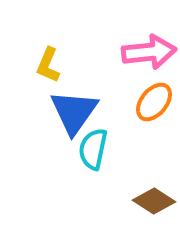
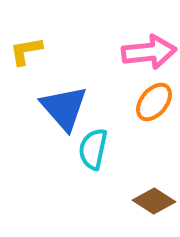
yellow L-shape: moved 22 px left, 14 px up; rotated 57 degrees clockwise
blue triangle: moved 10 px left, 4 px up; rotated 16 degrees counterclockwise
